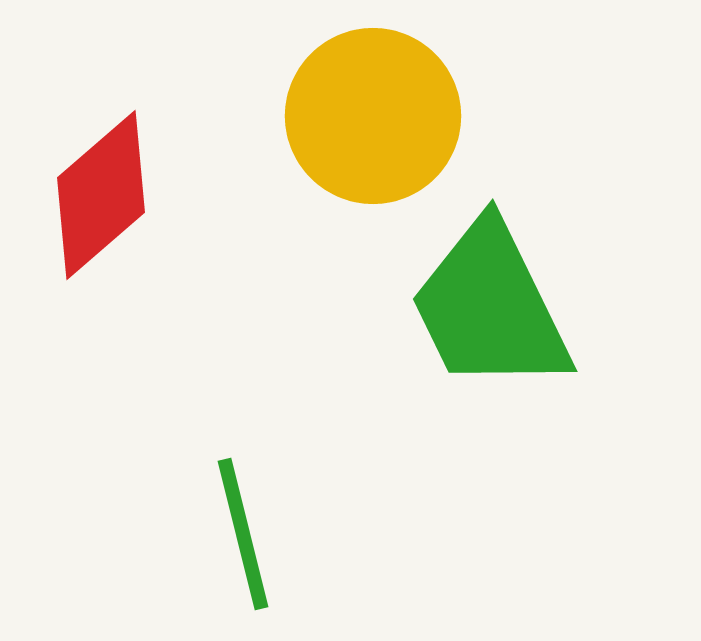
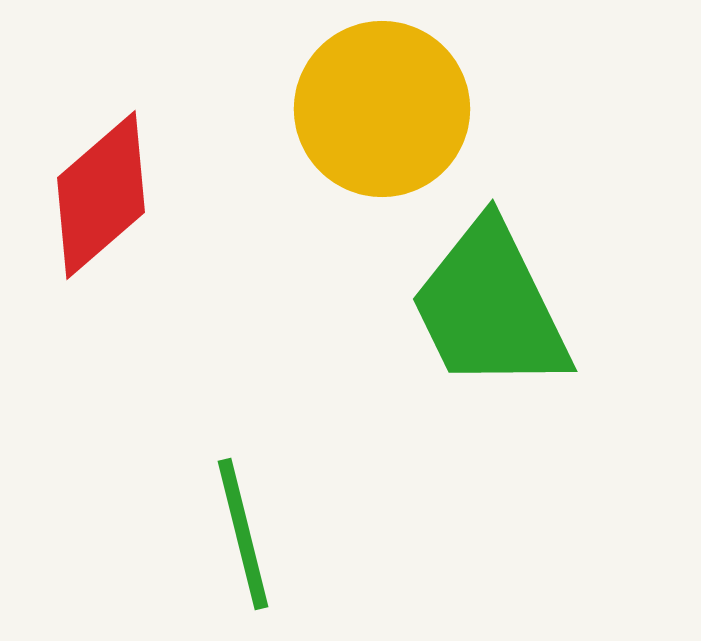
yellow circle: moved 9 px right, 7 px up
